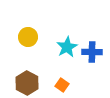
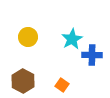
cyan star: moved 5 px right, 8 px up
blue cross: moved 3 px down
brown hexagon: moved 4 px left, 2 px up
